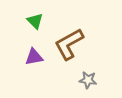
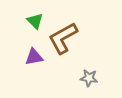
brown L-shape: moved 6 px left, 6 px up
gray star: moved 1 px right, 2 px up
